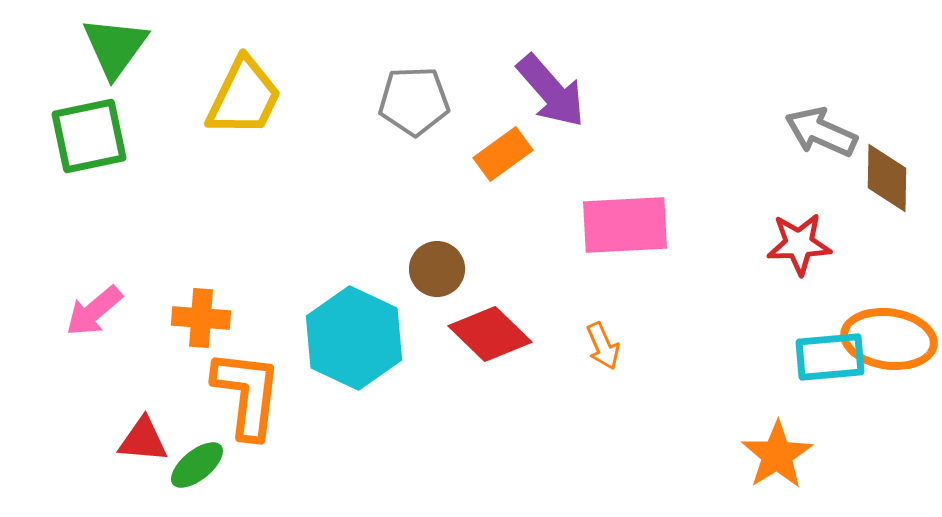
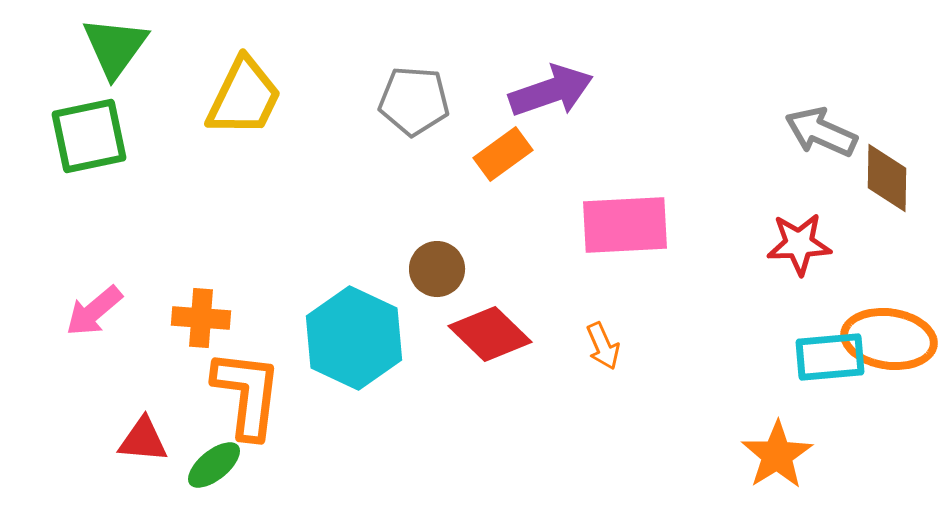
purple arrow: rotated 68 degrees counterclockwise
gray pentagon: rotated 6 degrees clockwise
green ellipse: moved 17 px right
